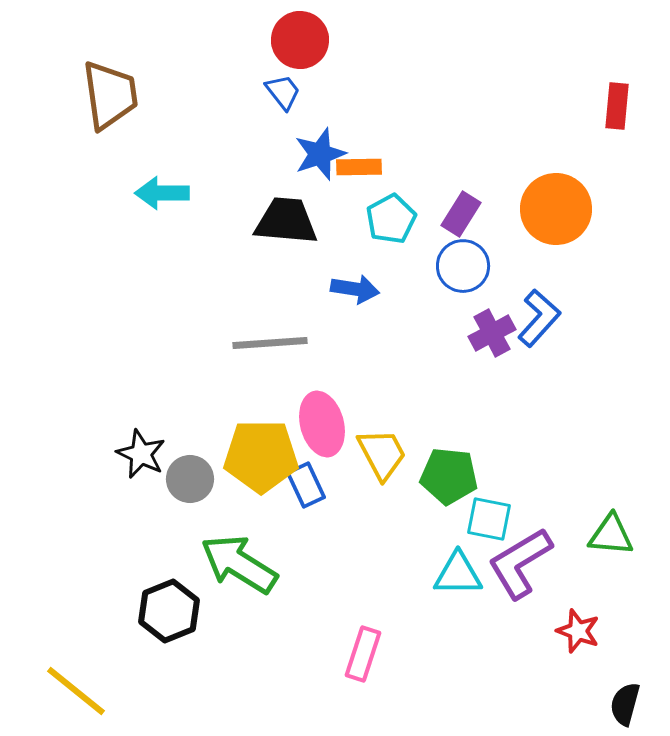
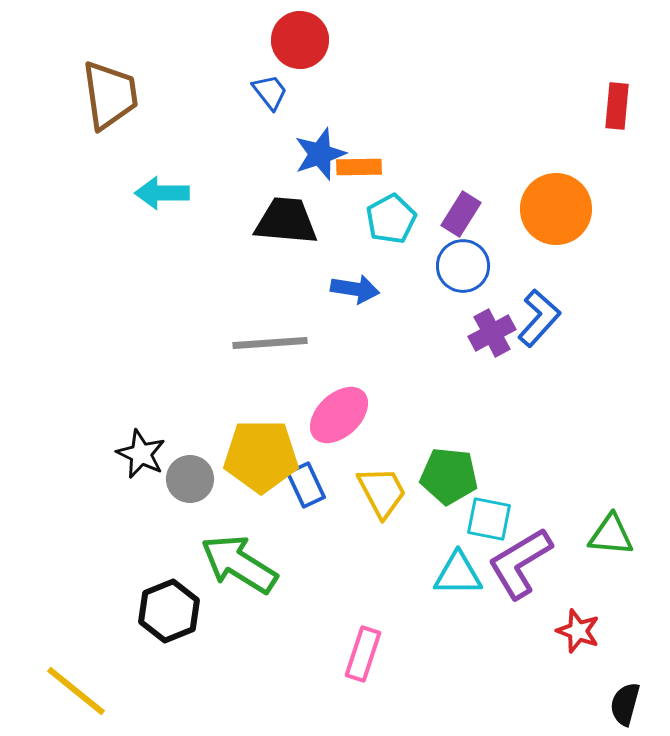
blue trapezoid: moved 13 px left
pink ellipse: moved 17 px right, 9 px up; rotated 62 degrees clockwise
yellow trapezoid: moved 38 px down
